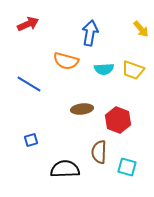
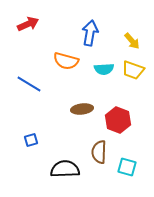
yellow arrow: moved 9 px left, 12 px down
